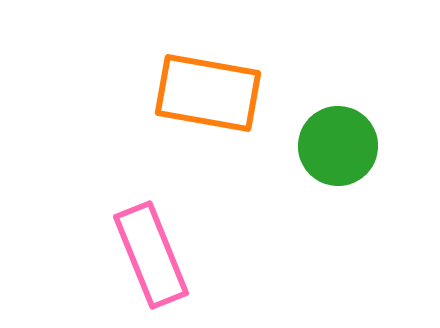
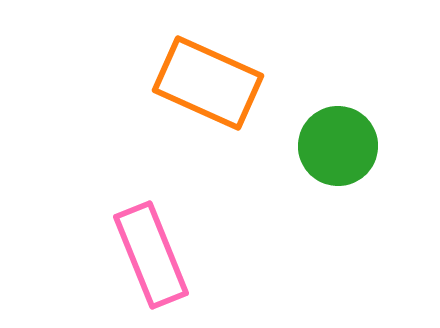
orange rectangle: moved 10 px up; rotated 14 degrees clockwise
